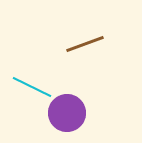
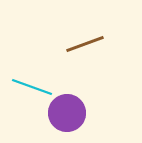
cyan line: rotated 6 degrees counterclockwise
